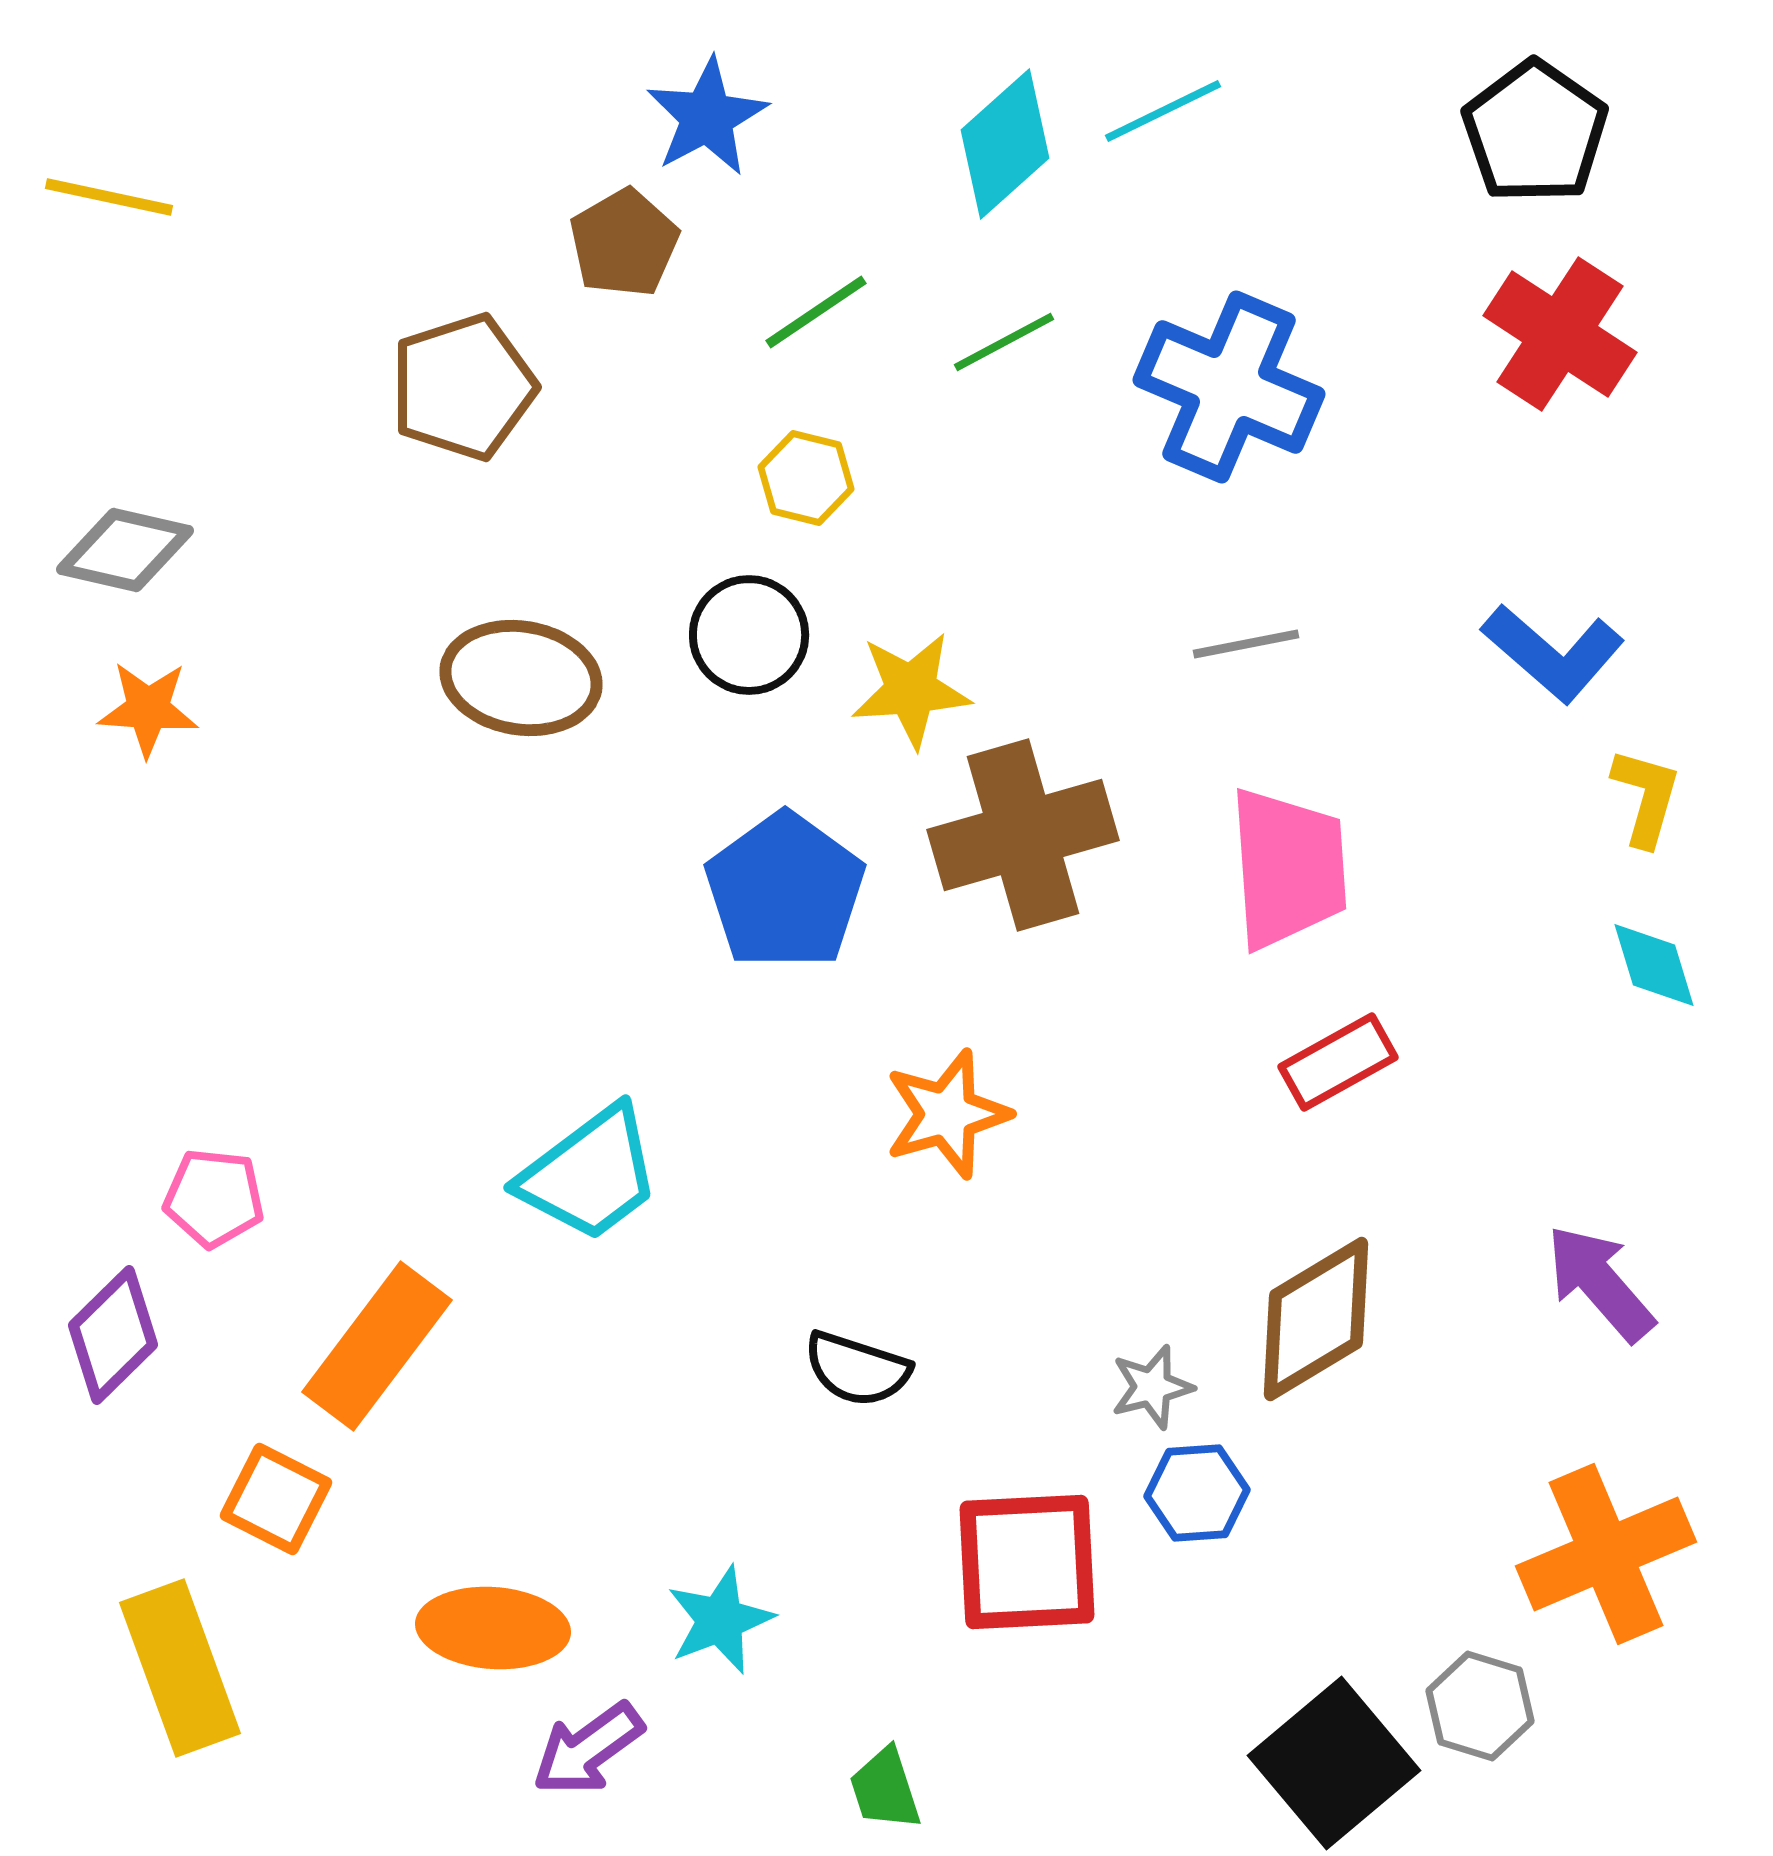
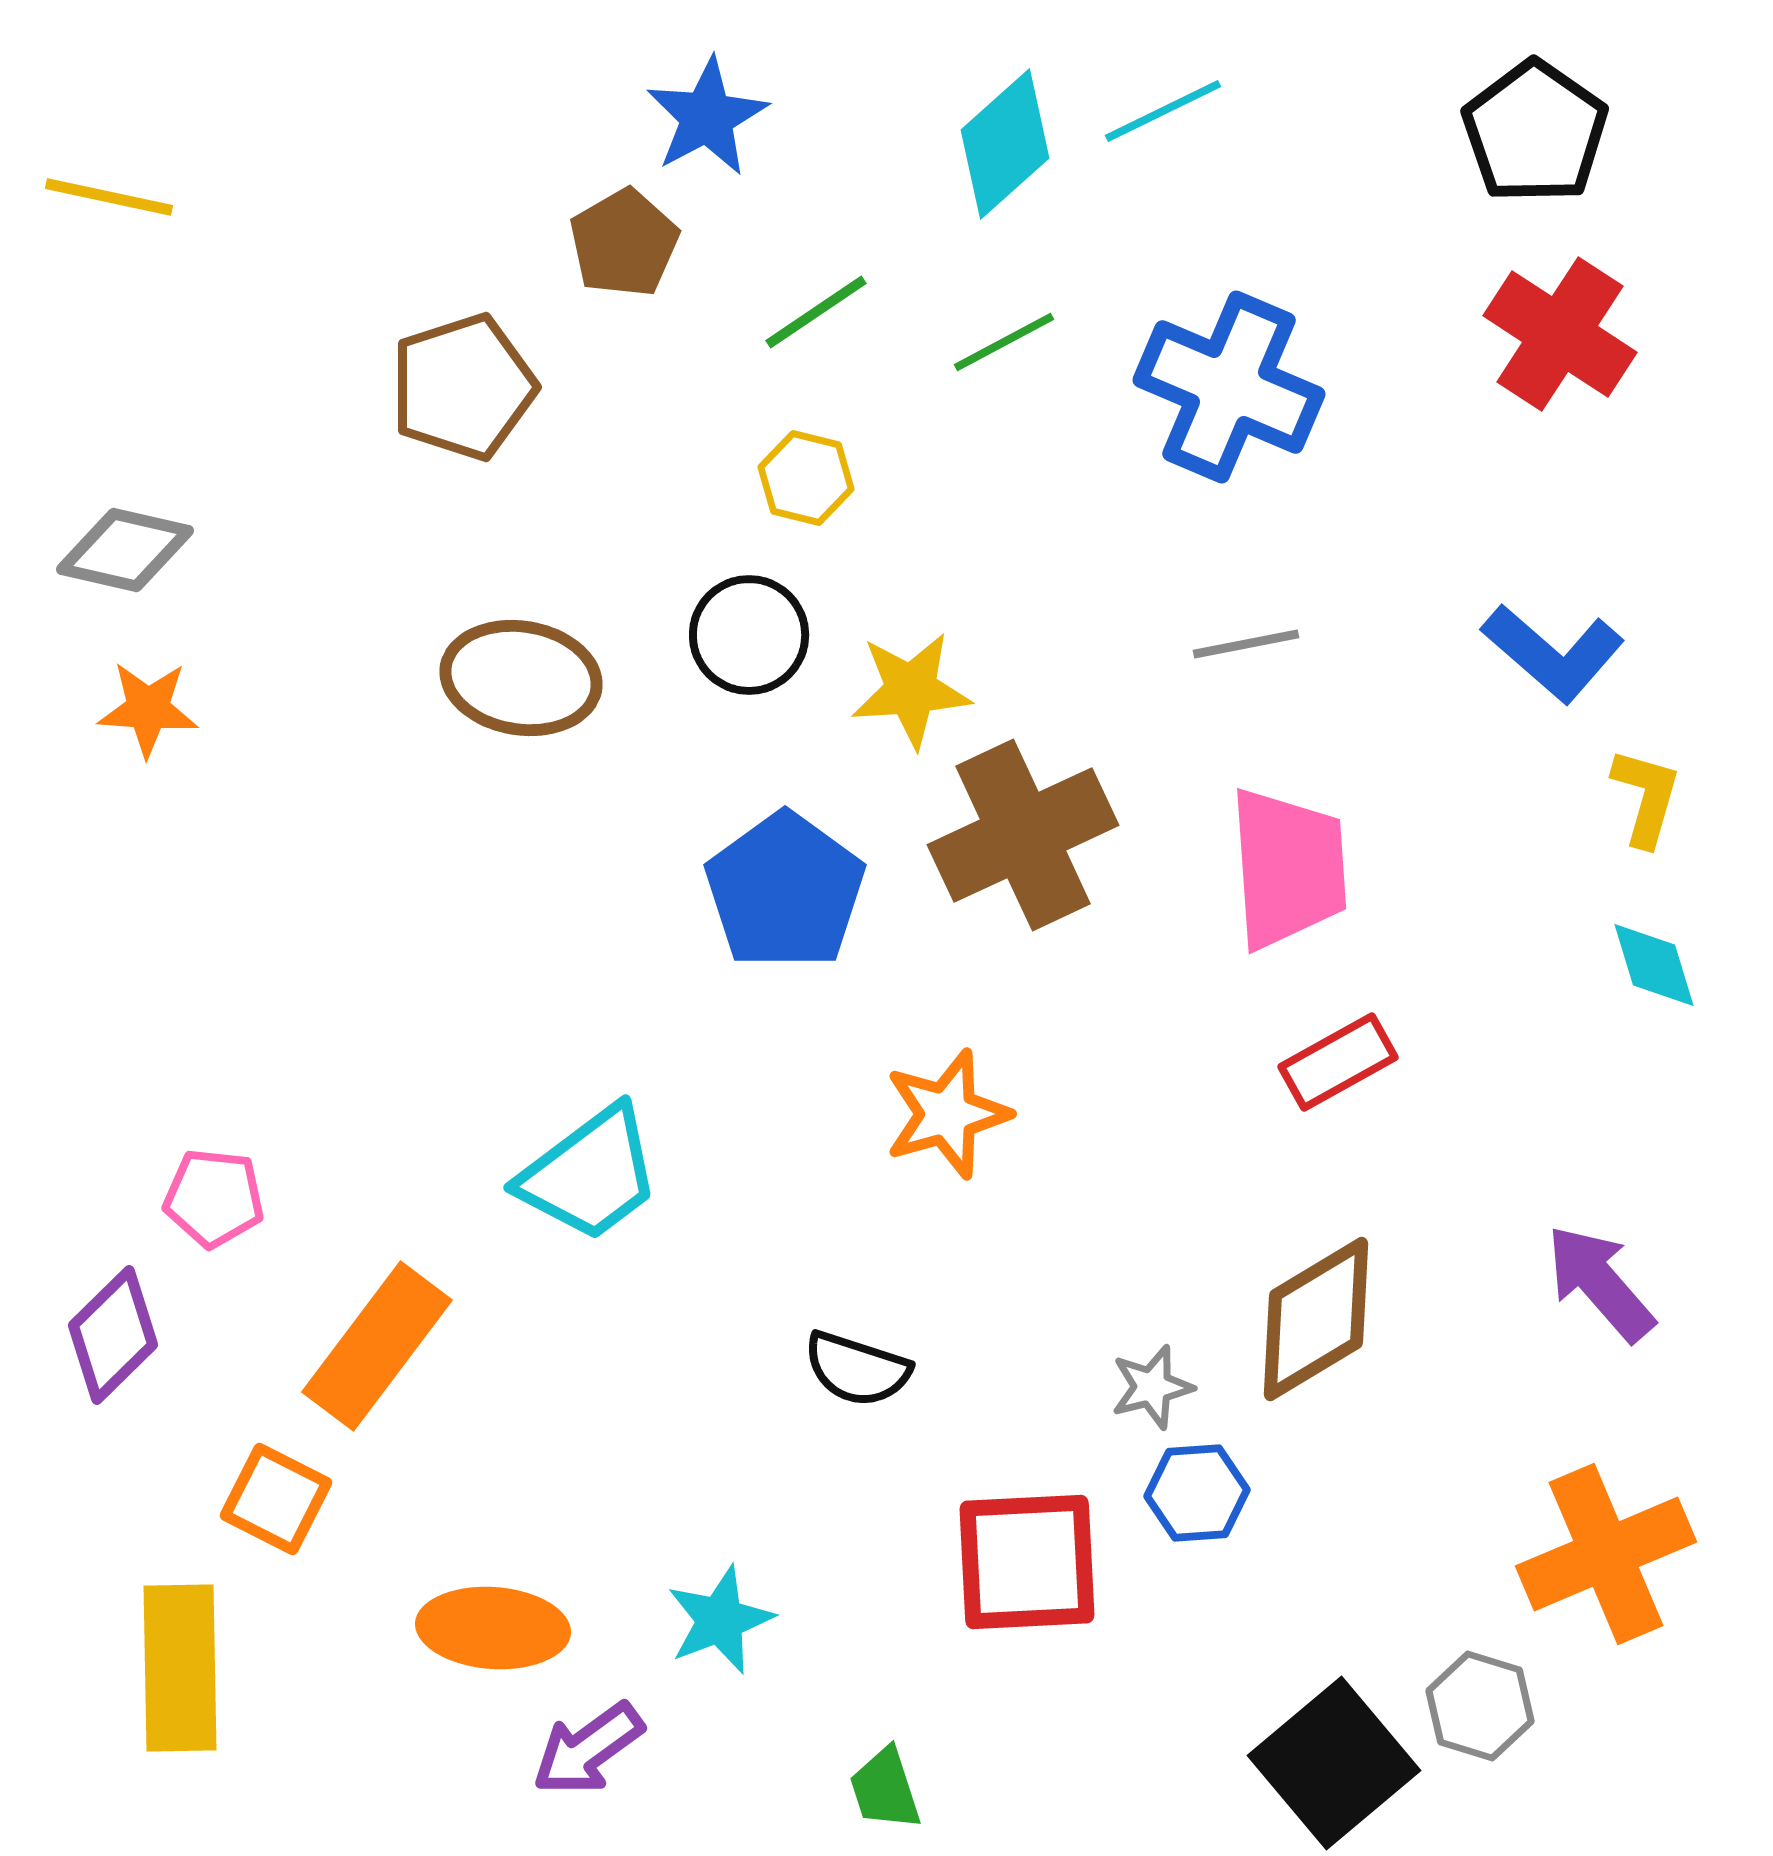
brown cross at (1023, 835): rotated 9 degrees counterclockwise
yellow rectangle at (180, 1668): rotated 19 degrees clockwise
